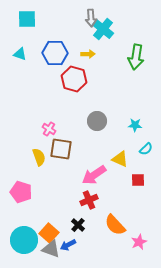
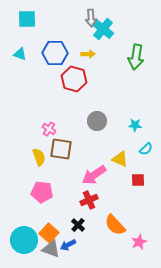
pink pentagon: moved 21 px right; rotated 10 degrees counterclockwise
